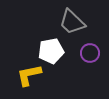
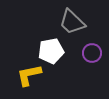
purple circle: moved 2 px right
